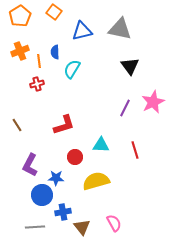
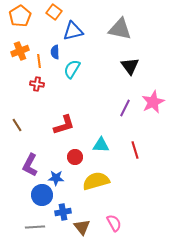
blue triangle: moved 9 px left
red cross: rotated 24 degrees clockwise
